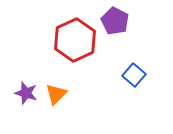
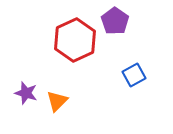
purple pentagon: rotated 8 degrees clockwise
blue square: rotated 20 degrees clockwise
orange triangle: moved 1 px right, 7 px down
